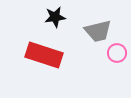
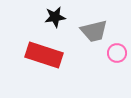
gray trapezoid: moved 4 px left
